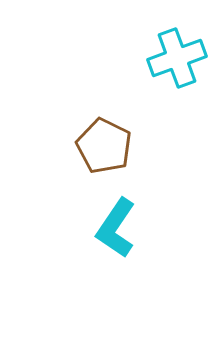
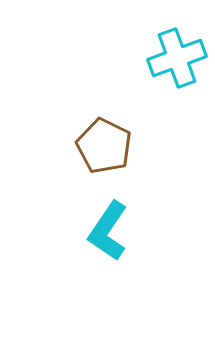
cyan L-shape: moved 8 px left, 3 px down
